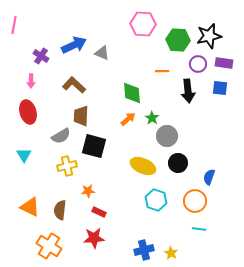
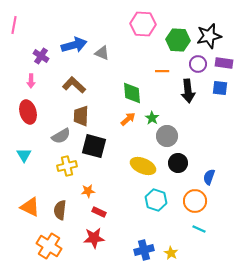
blue arrow: rotated 10 degrees clockwise
cyan line: rotated 16 degrees clockwise
